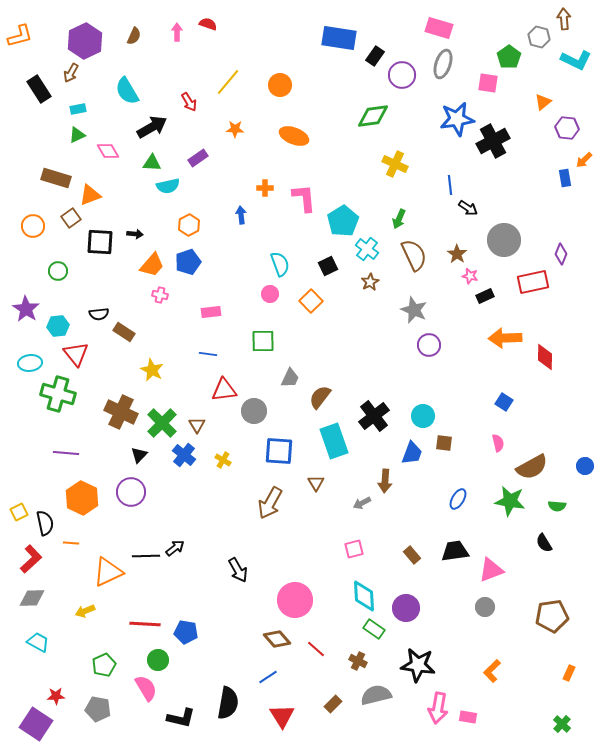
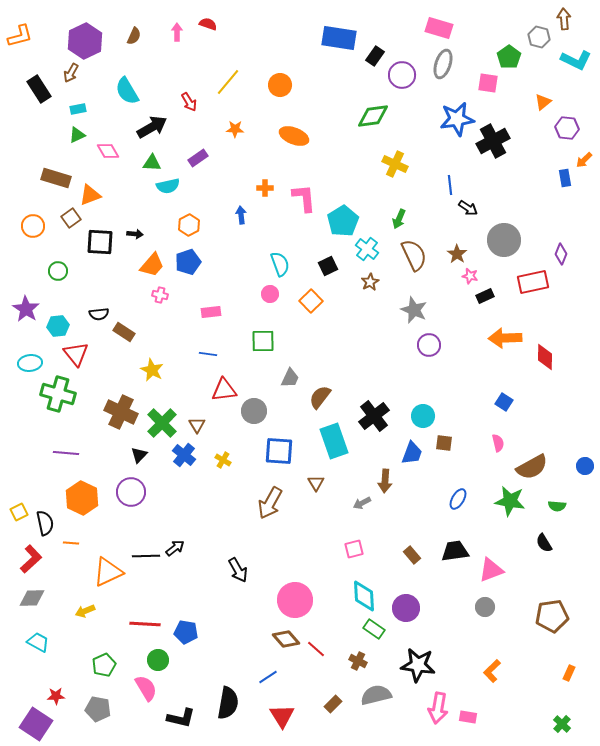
brown diamond at (277, 639): moved 9 px right
